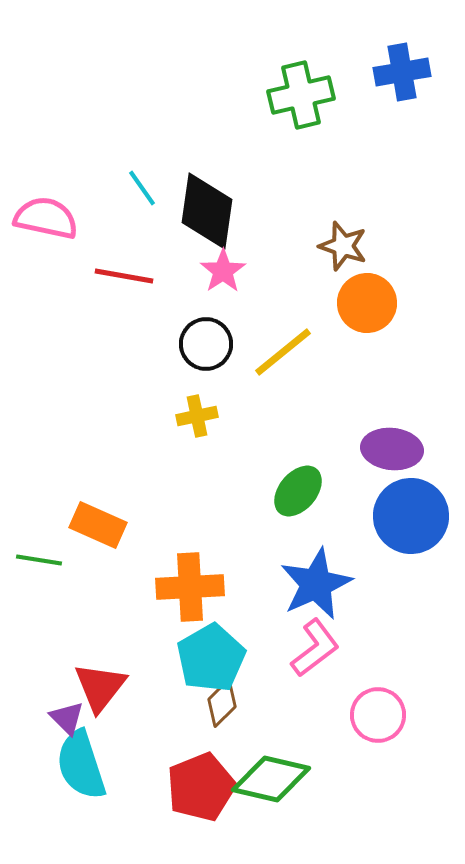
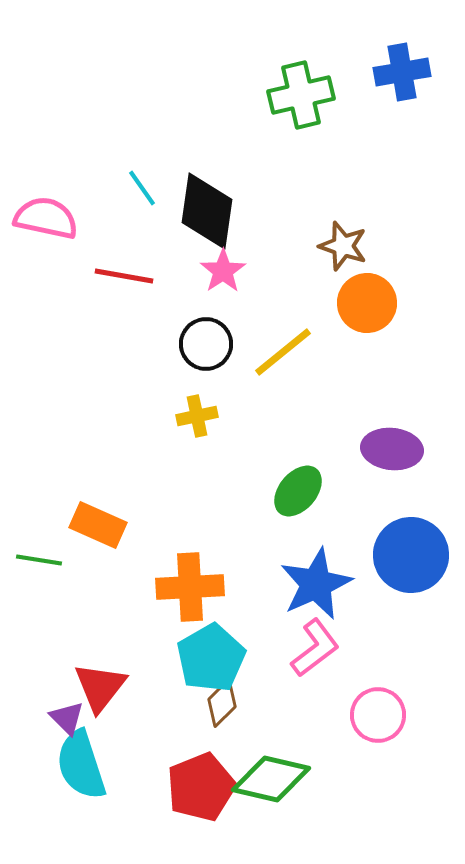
blue circle: moved 39 px down
